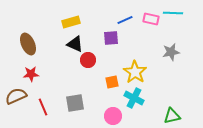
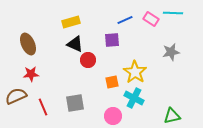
pink rectangle: rotated 21 degrees clockwise
purple square: moved 1 px right, 2 px down
